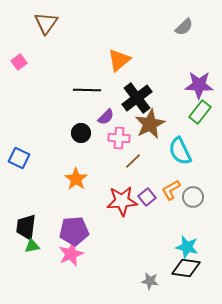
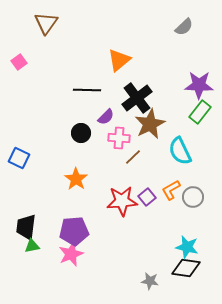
brown line: moved 4 px up
